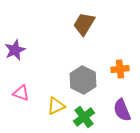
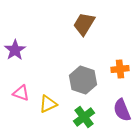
purple star: rotated 10 degrees counterclockwise
gray hexagon: rotated 8 degrees counterclockwise
yellow triangle: moved 8 px left, 2 px up
